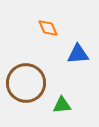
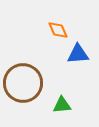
orange diamond: moved 10 px right, 2 px down
brown circle: moved 3 px left
